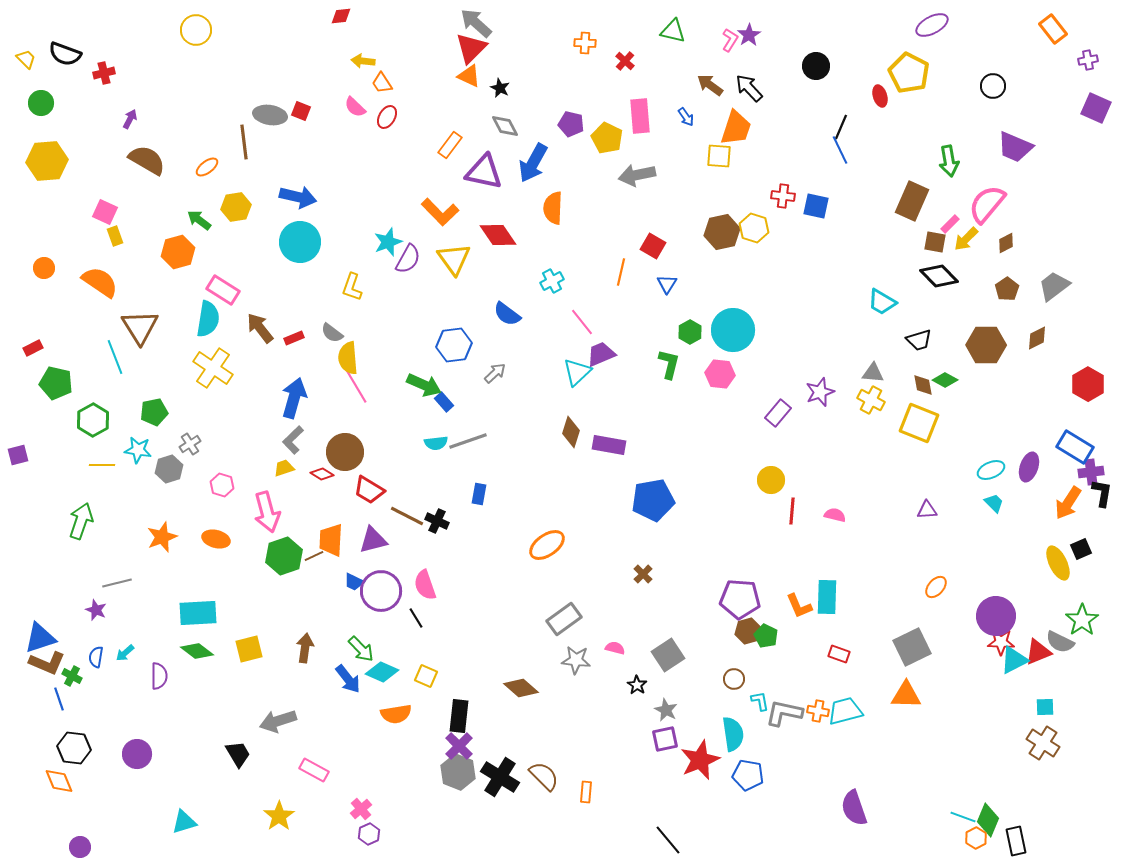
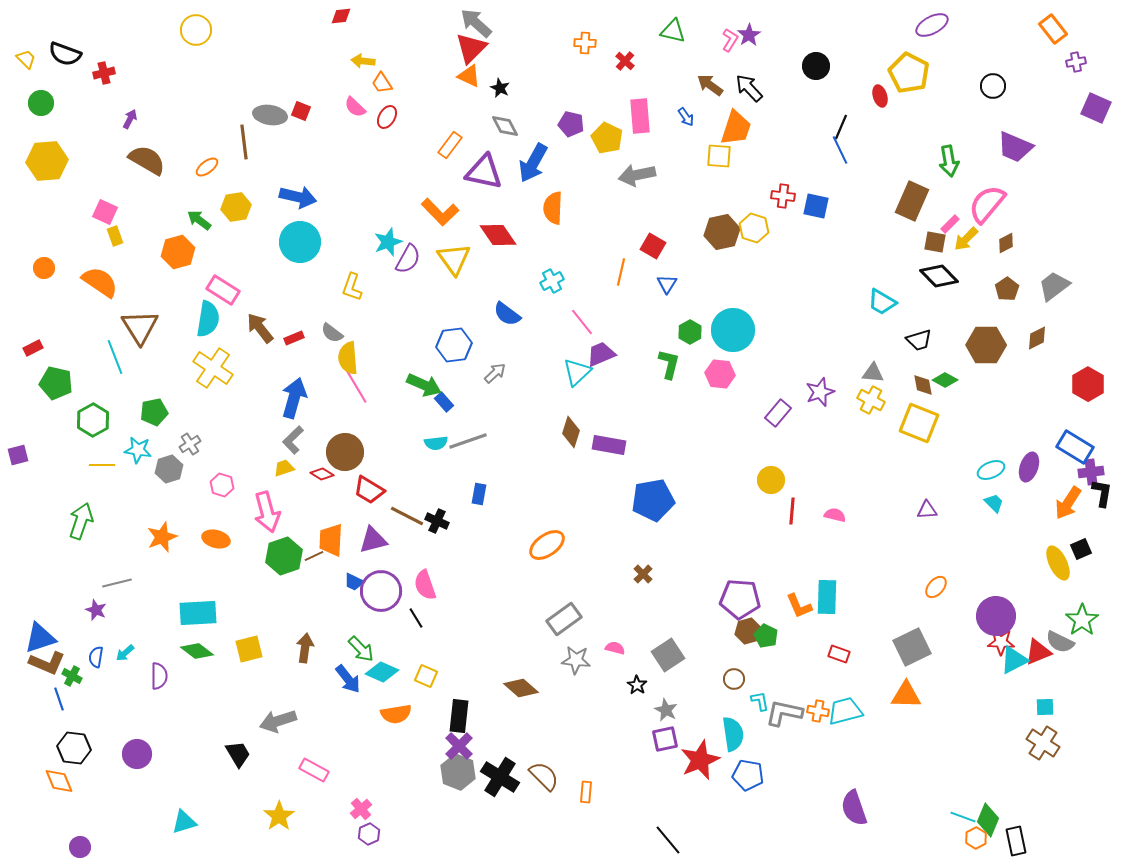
purple cross at (1088, 60): moved 12 px left, 2 px down
